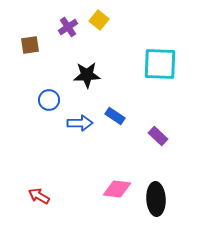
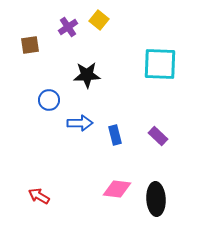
blue rectangle: moved 19 px down; rotated 42 degrees clockwise
